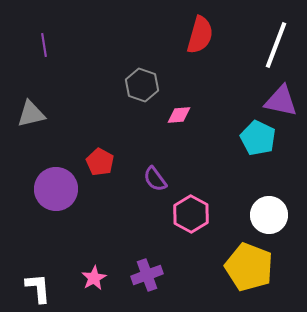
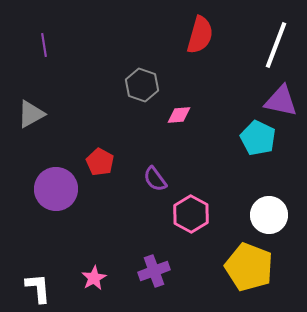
gray triangle: rotated 16 degrees counterclockwise
purple cross: moved 7 px right, 4 px up
